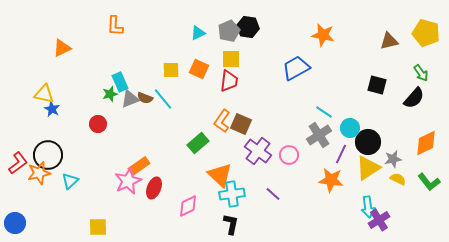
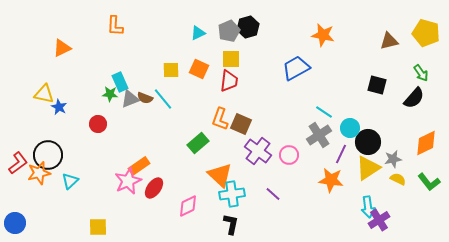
black hexagon at (248, 27): rotated 25 degrees counterclockwise
green star at (110, 94): rotated 21 degrees clockwise
blue star at (52, 109): moved 7 px right, 2 px up
orange L-shape at (222, 121): moved 2 px left, 2 px up; rotated 15 degrees counterclockwise
red ellipse at (154, 188): rotated 15 degrees clockwise
